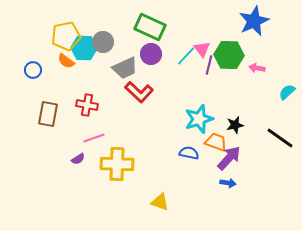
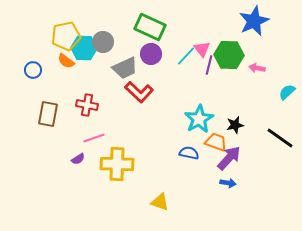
cyan star: rotated 12 degrees counterclockwise
